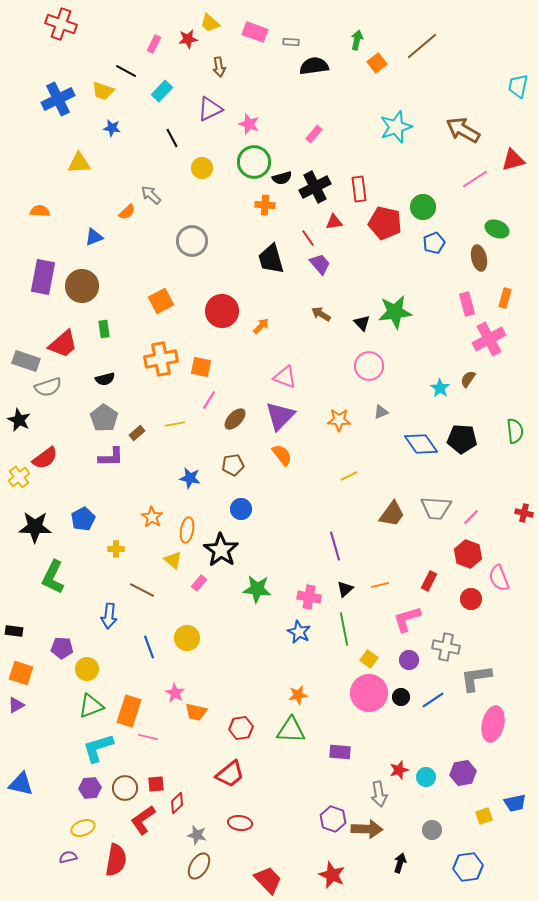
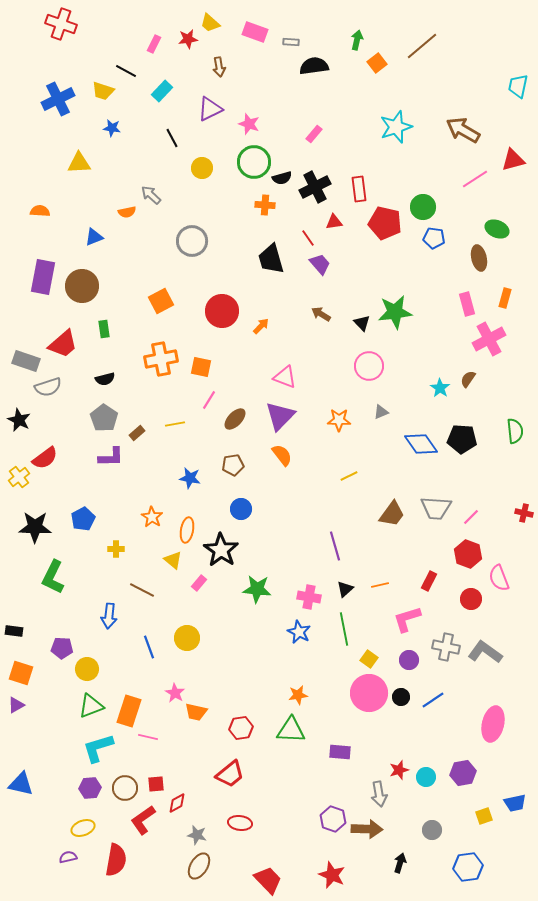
orange semicircle at (127, 212): rotated 30 degrees clockwise
blue pentagon at (434, 243): moved 5 px up; rotated 30 degrees clockwise
gray L-shape at (476, 678): moved 9 px right, 26 px up; rotated 44 degrees clockwise
red diamond at (177, 803): rotated 15 degrees clockwise
